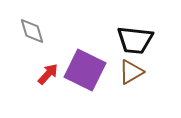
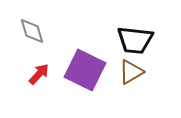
red arrow: moved 9 px left
